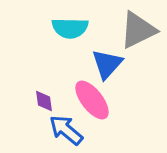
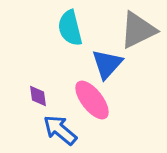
cyan semicircle: rotated 75 degrees clockwise
purple diamond: moved 6 px left, 5 px up
blue arrow: moved 6 px left
